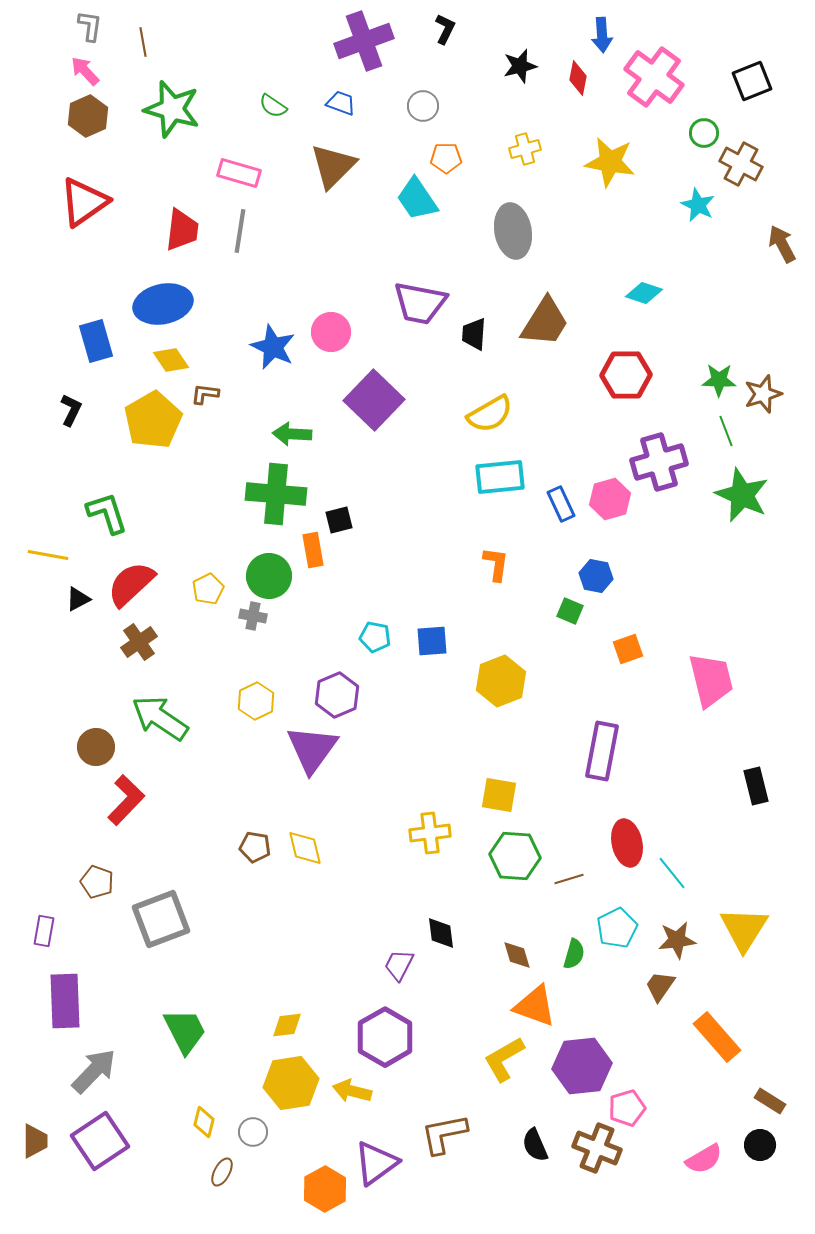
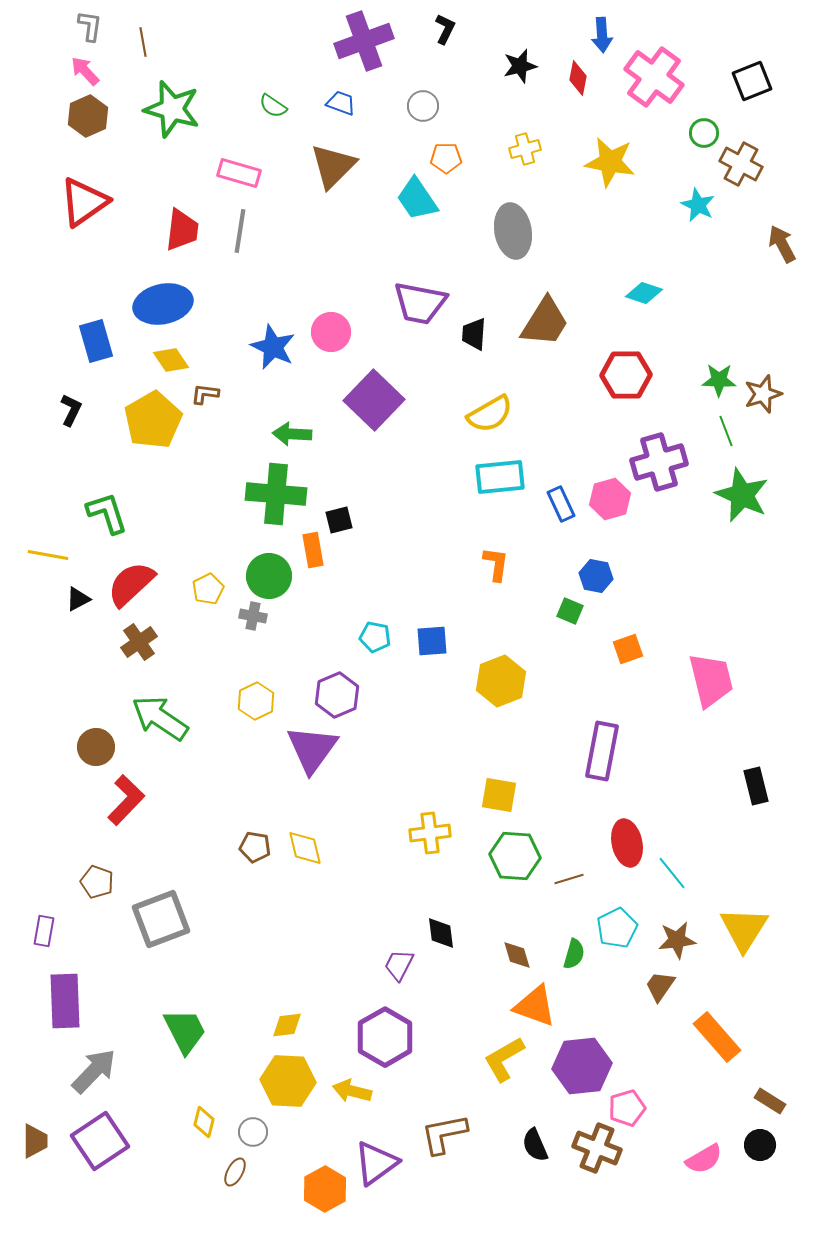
yellow hexagon at (291, 1083): moved 3 px left, 2 px up; rotated 12 degrees clockwise
brown ellipse at (222, 1172): moved 13 px right
